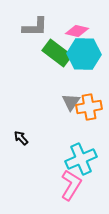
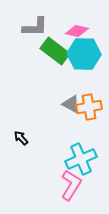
green rectangle: moved 2 px left, 2 px up
gray triangle: moved 2 px down; rotated 36 degrees counterclockwise
